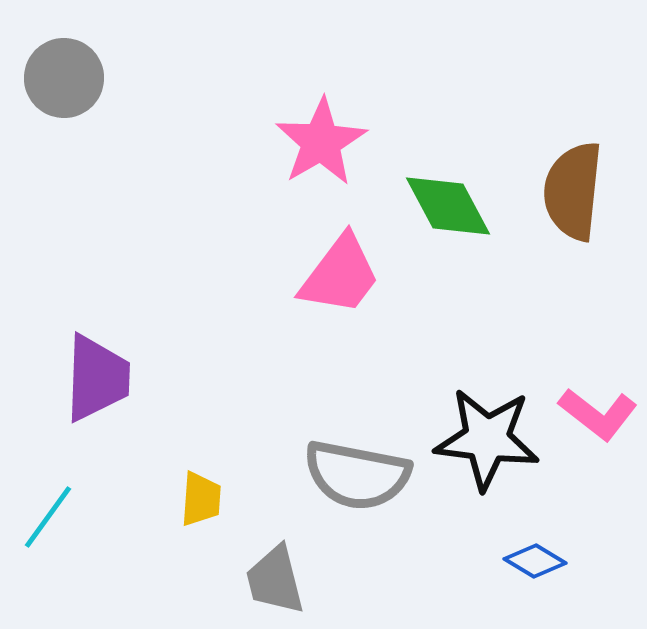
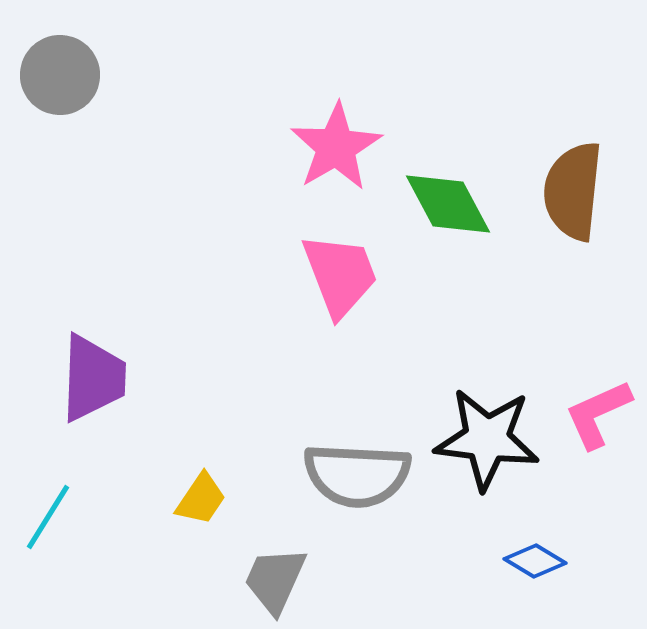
gray circle: moved 4 px left, 3 px up
pink star: moved 15 px right, 5 px down
green diamond: moved 2 px up
pink trapezoid: rotated 58 degrees counterclockwise
purple trapezoid: moved 4 px left
pink L-shape: rotated 118 degrees clockwise
gray semicircle: rotated 8 degrees counterclockwise
yellow trapezoid: rotated 30 degrees clockwise
cyan line: rotated 4 degrees counterclockwise
gray trapezoid: rotated 38 degrees clockwise
